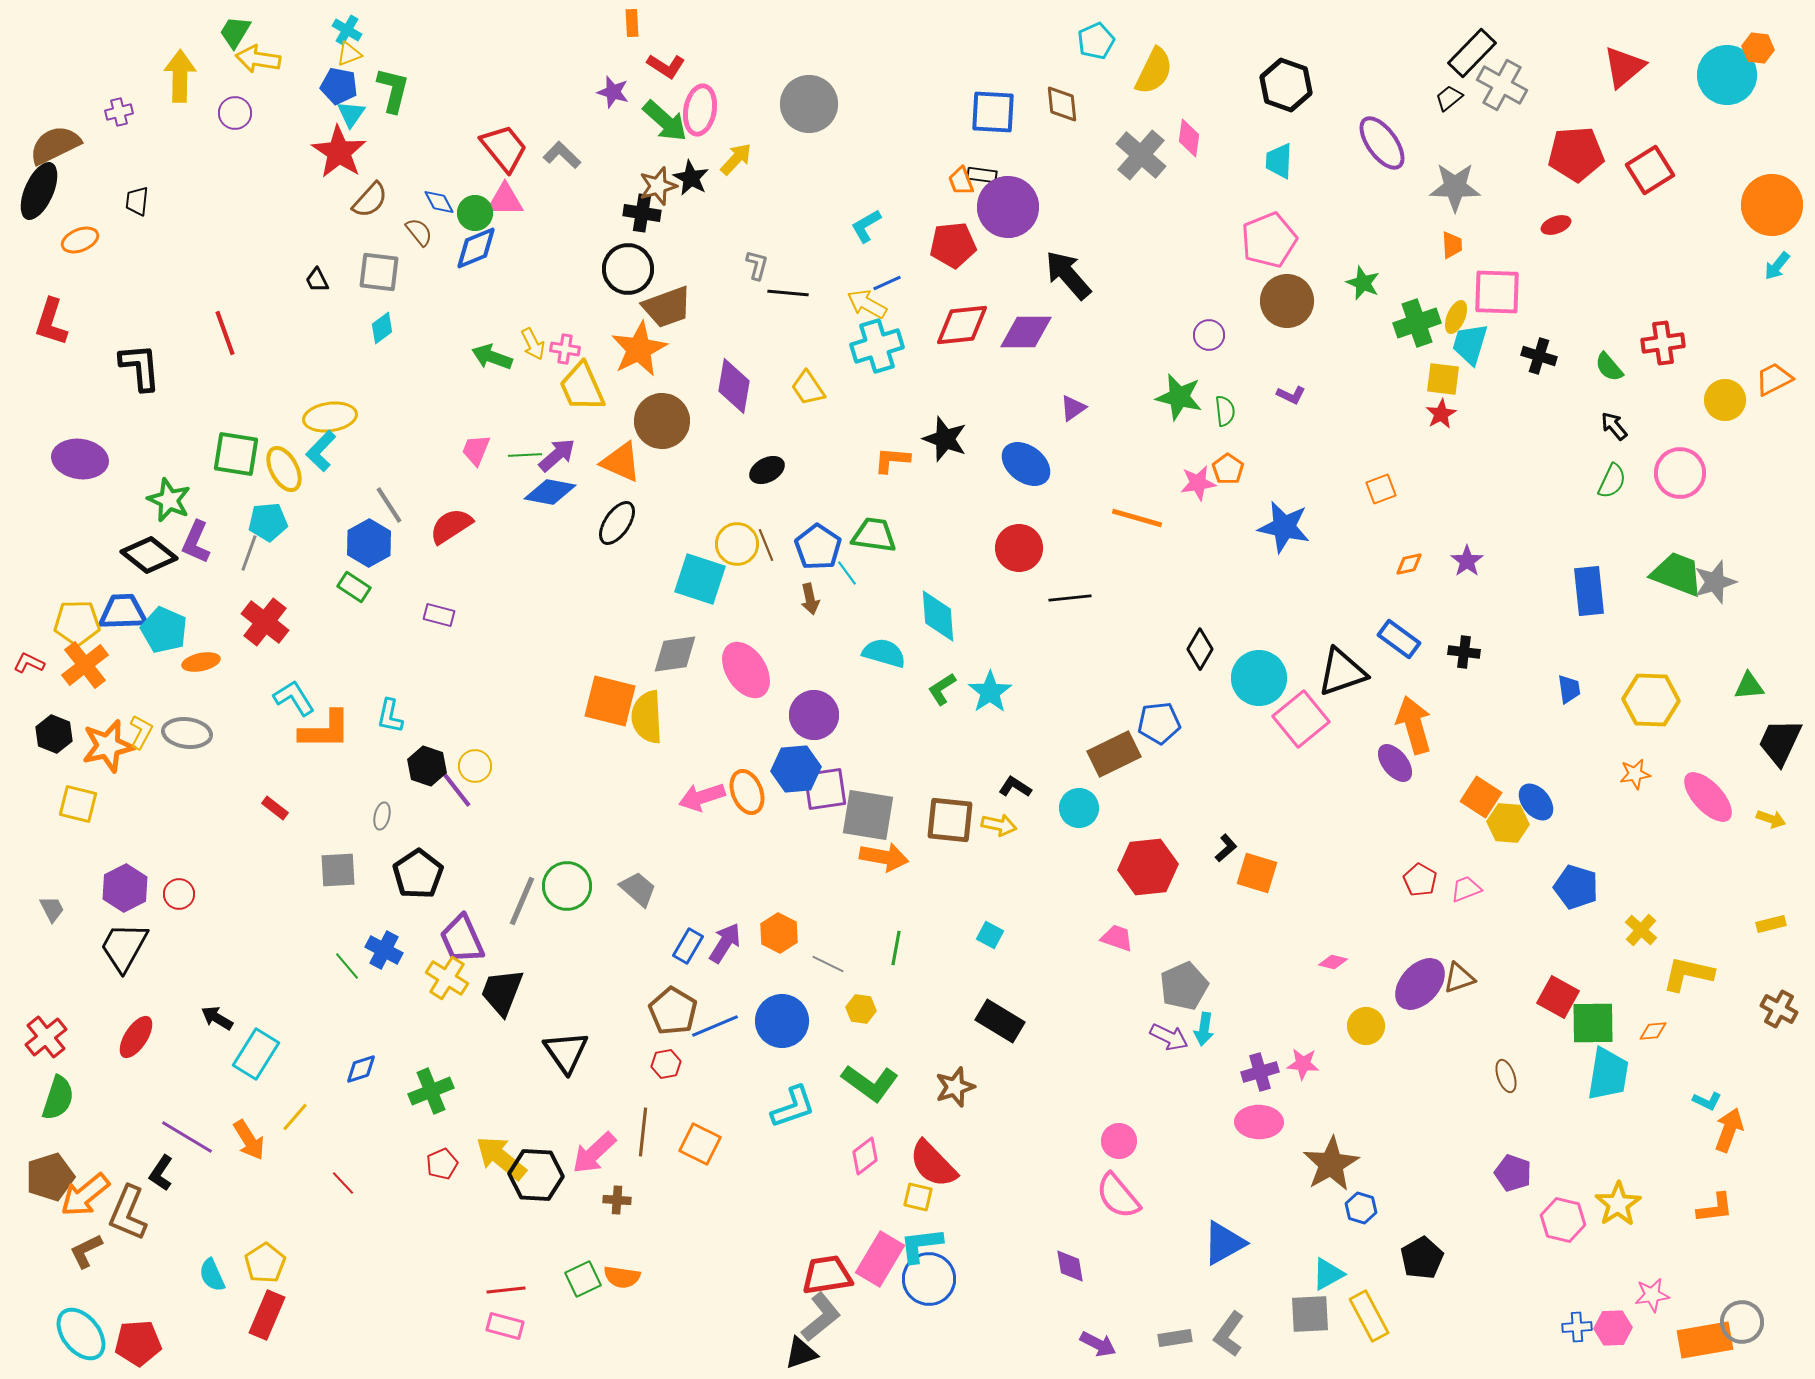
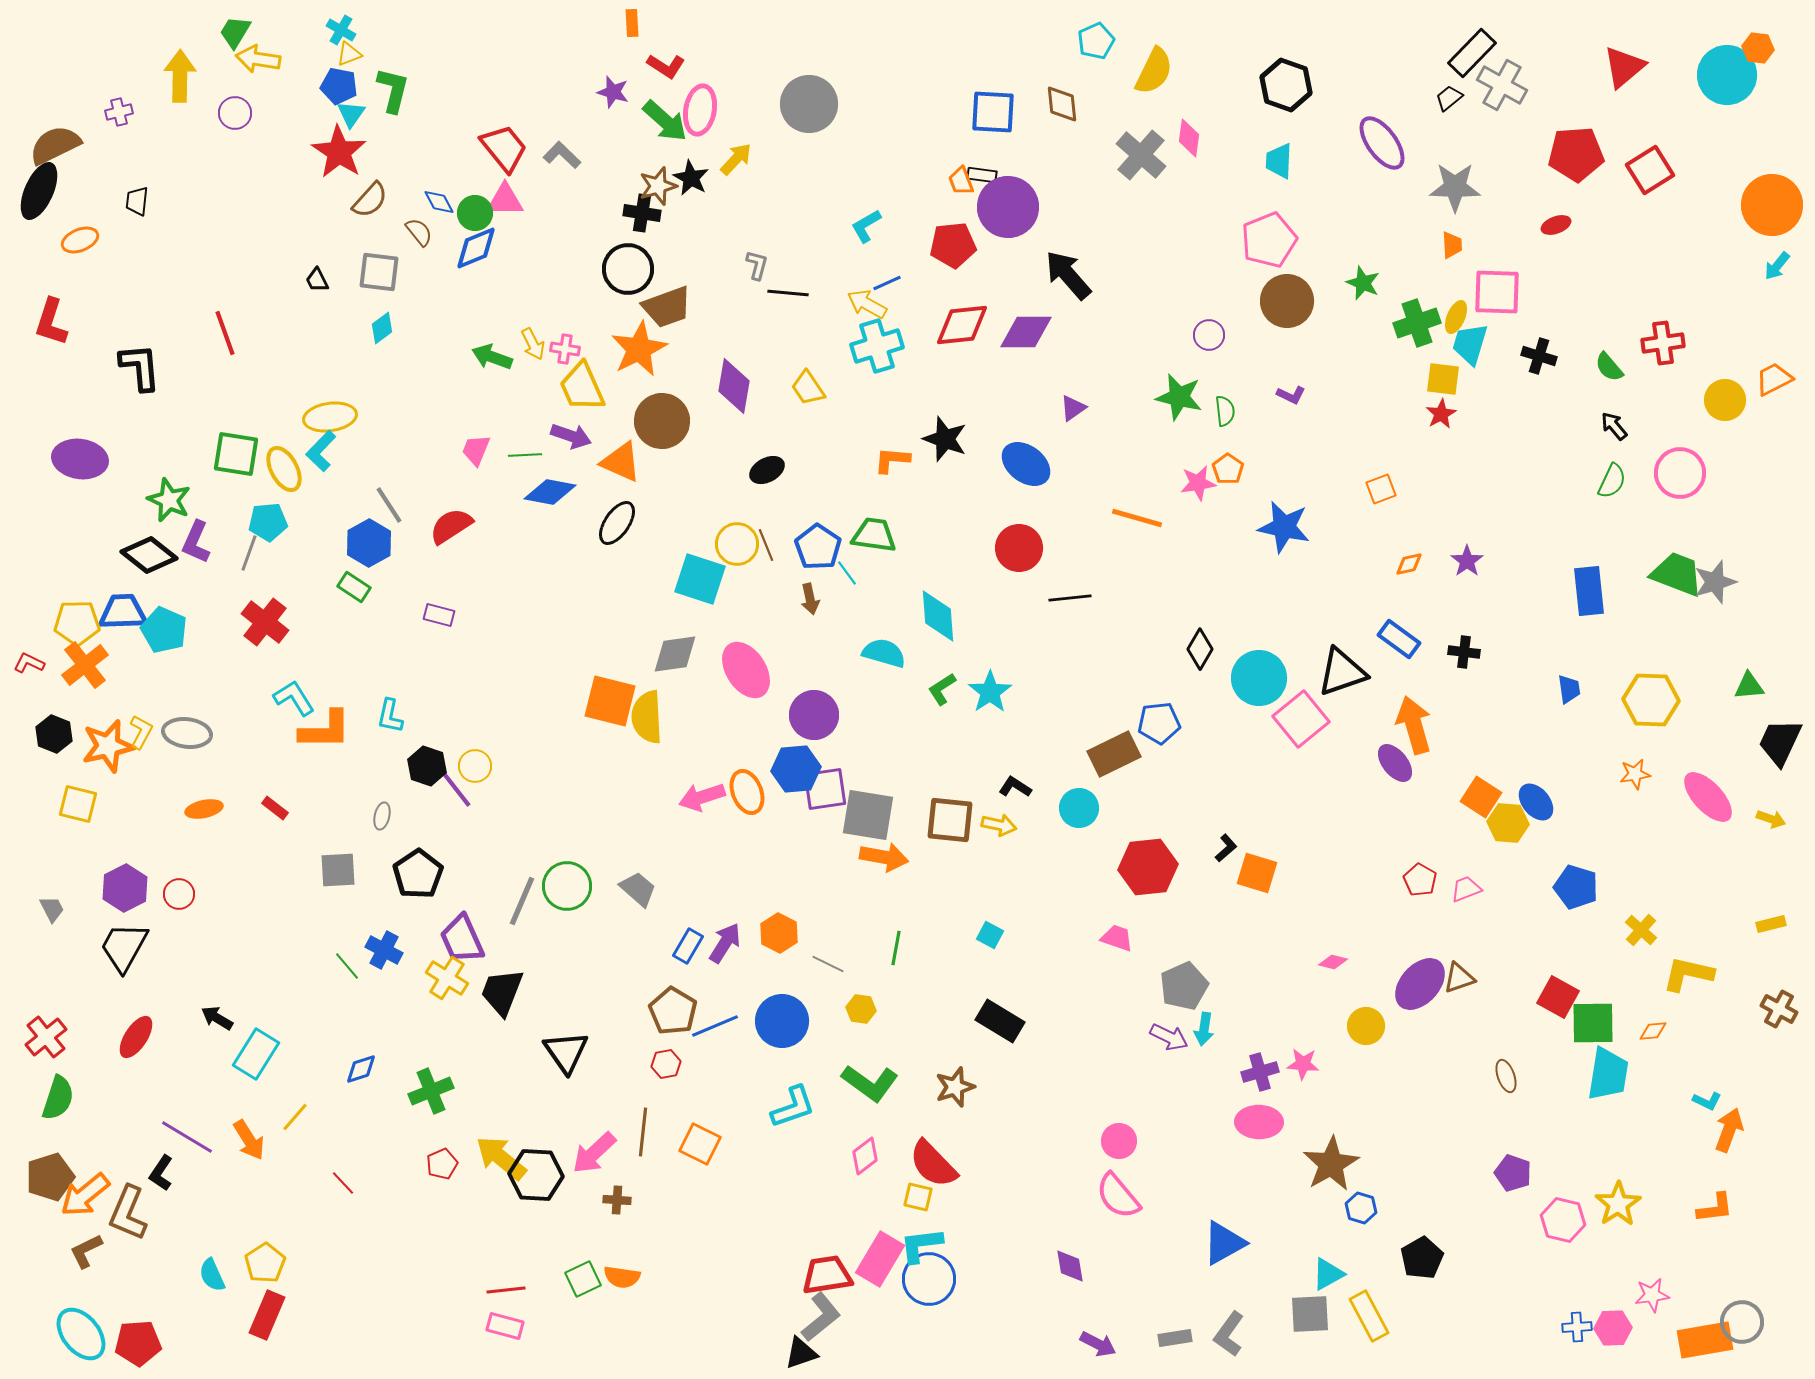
cyan cross at (347, 30): moved 6 px left
purple arrow at (557, 455): moved 14 px right, 19 px up; rotated 60 degrees clockwise
orange ellipse at (201, 662): moved 3 px right, 147 px down
